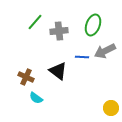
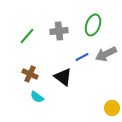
green line: moved 8 px left, 14 px down
gray arrow: moved 1 px right, 3 px down
blue line: rotated 32 degrees counterclockwise
black triangle: moved 5 px right, 6 px down
brown cross: moved 4 px right, 3 px up
cyan semicircle: moved 1 px right, 1 px up
yellow circle: moved 1 px right
